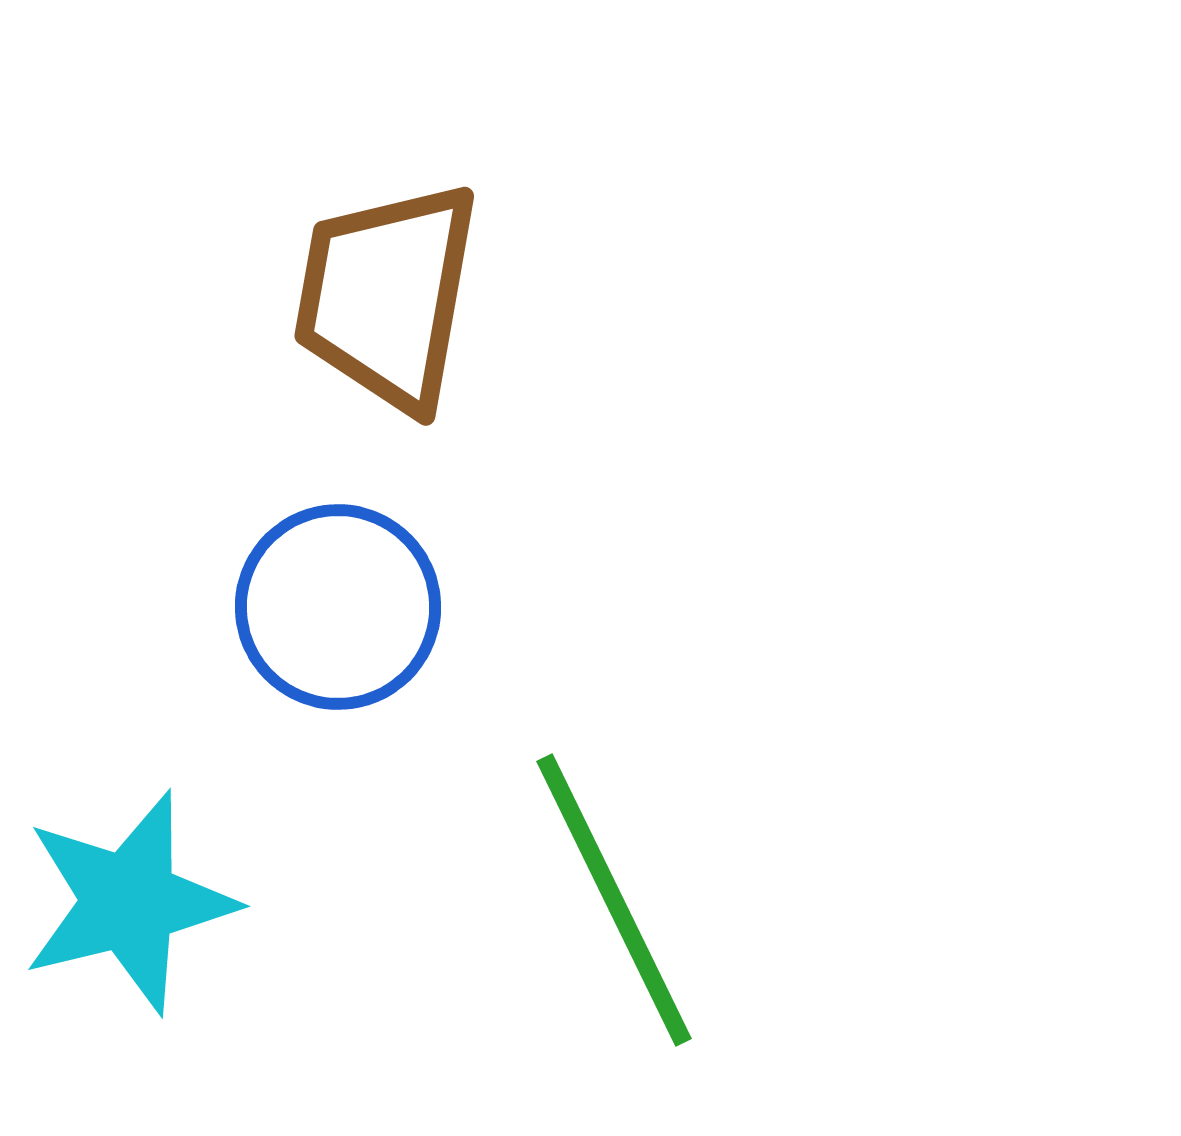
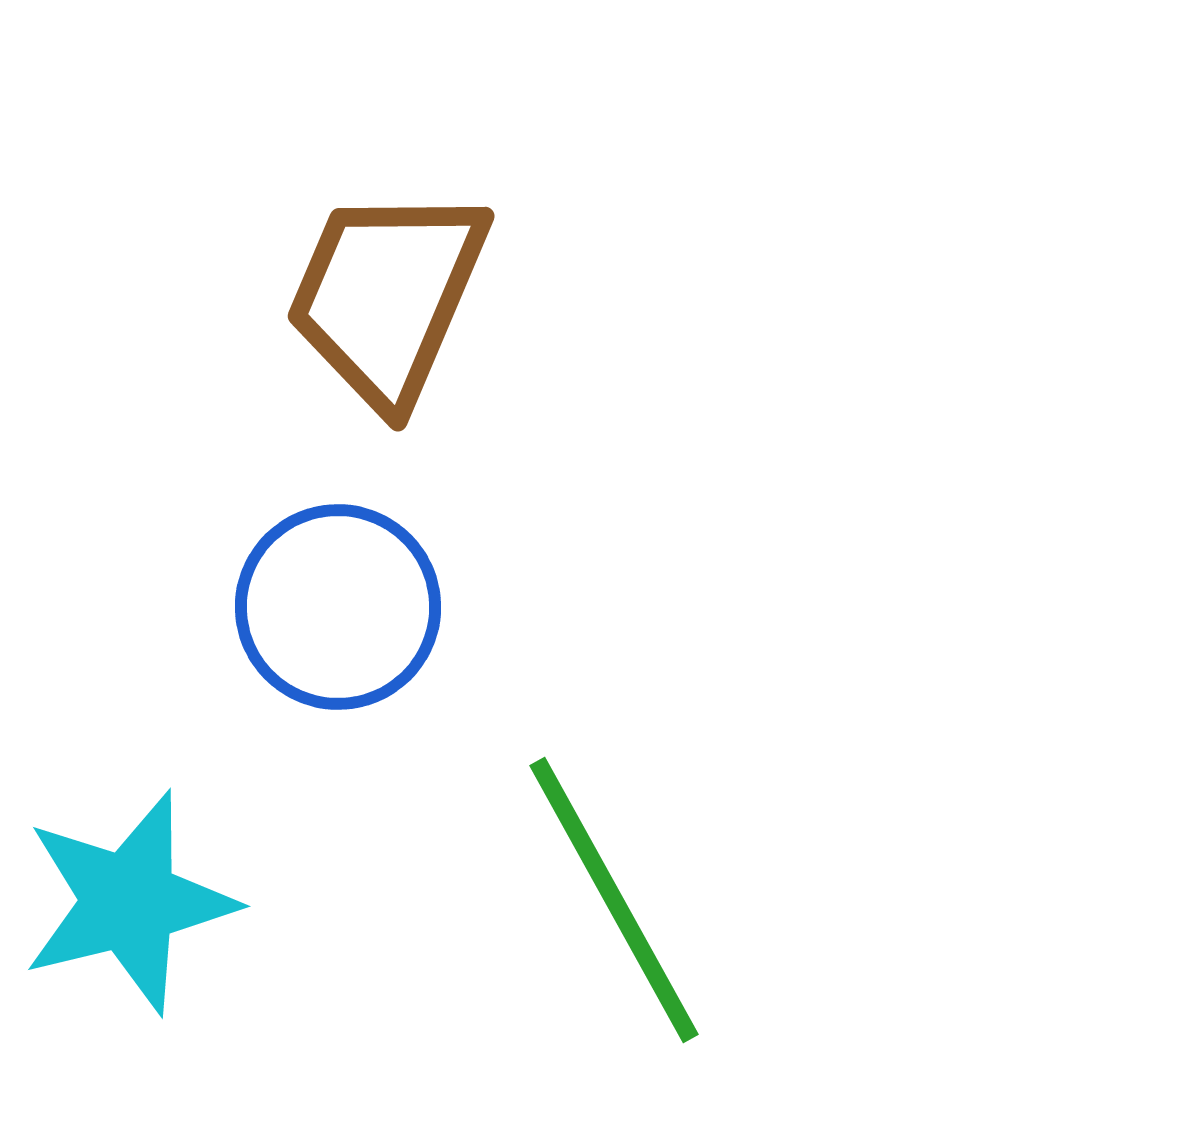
brown trapezoid: rotated 13 degrees clockwise
green line: rotated 3 degrees counterclockwise
